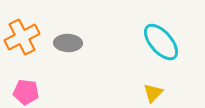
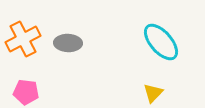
orange cross: moved 1 px right, 2 px down
